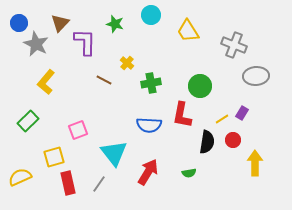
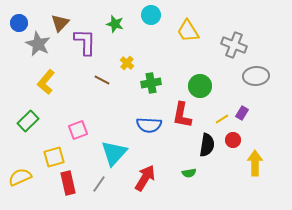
gray star: moved 2 px right
brown line: moved 2 px left
black semicircle: moved 3 px down
cyan triangle: rotated 20 degrees clockwise
red arrow: moved 3 px left, 6 px down
